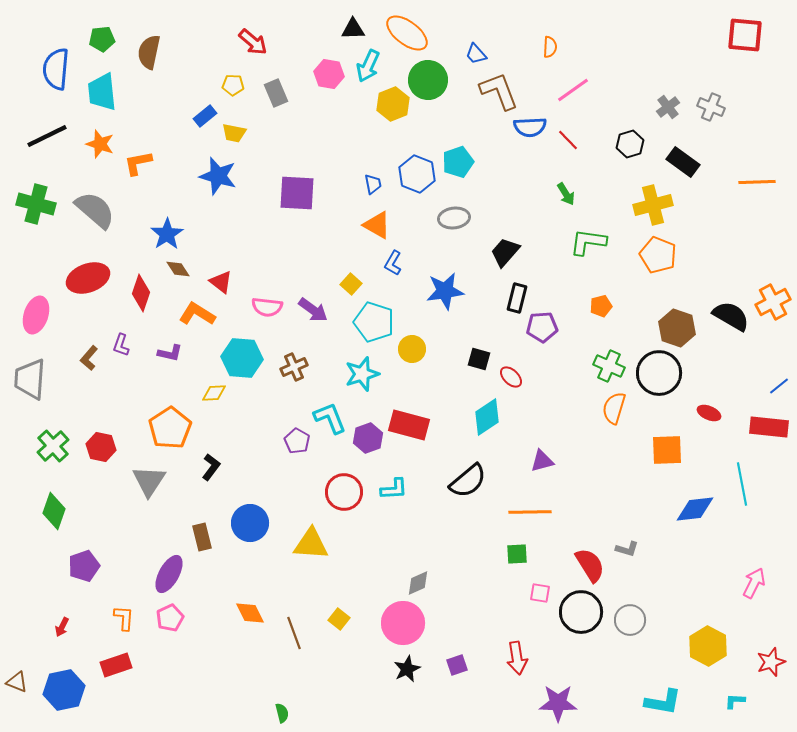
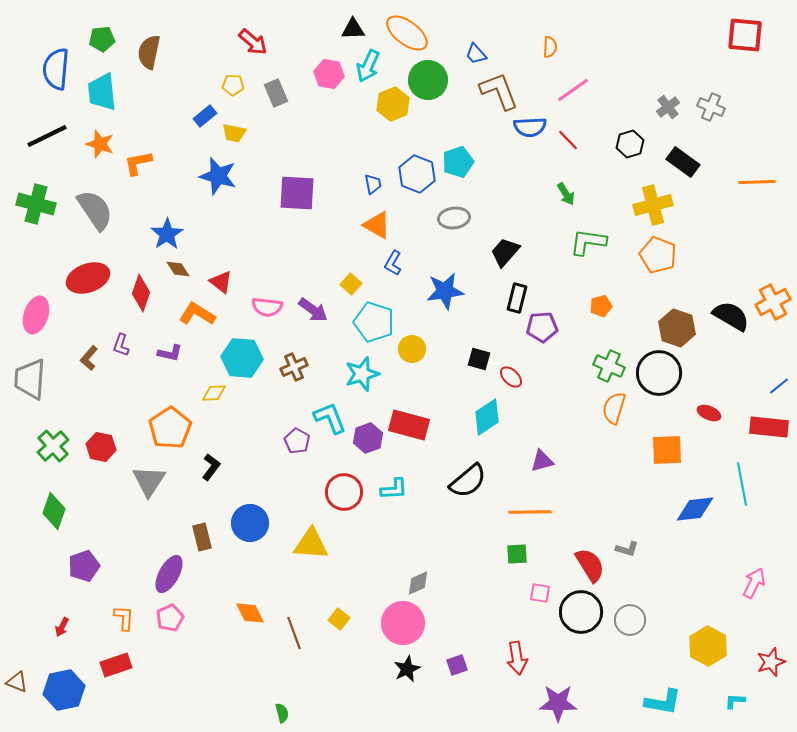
gray semicircle at (95, 210): rotated 15 degrees clockwise
